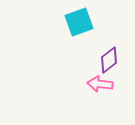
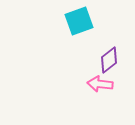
cyan square: moved 1 px up
